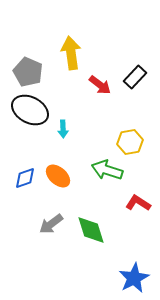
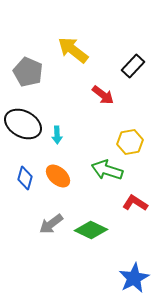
yellow arrow: moved 2 px right, 3 px up; rotated 44 degrees counterclockwise
black rectangle: moved 2 px left, 11 px up
red arrow: moved 3 px right, 10 px down
black ellipse: moved 7 px left, 14 px down
cyan arrow: moved 6 px left, 6 px down
blue diamond: rotated 55 degrees counterclockwise
red L-shape: moved 3 px left
green diamond: rotated 48 degrees counterclockwise
